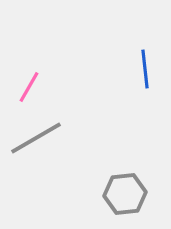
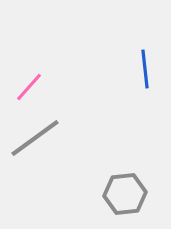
pink line: rotated 12 degrees clockwise
gray line: moved 1 px left; rotated 6 degrees counterclockwise
